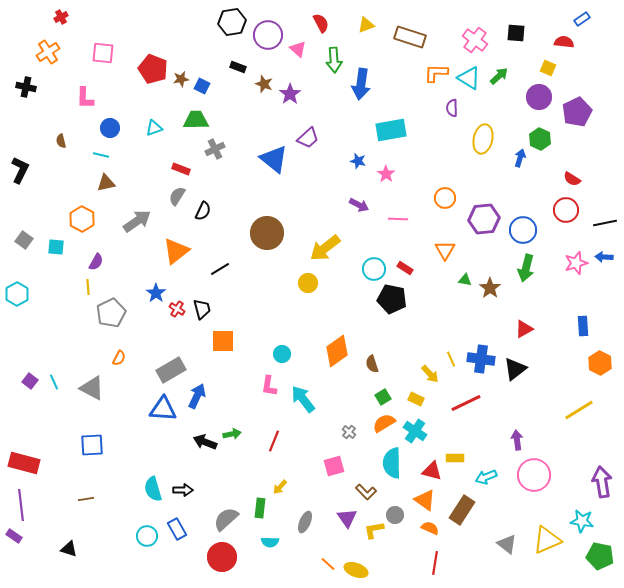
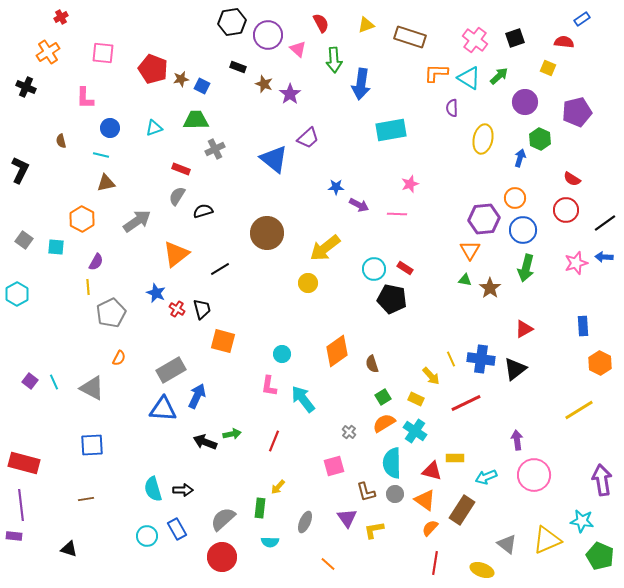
black square at (516, 33): moved 1 px left, 5 px down; rotated 24 degrees counterclockwise
black cross at (26, 87): rotated 12 degrees clockwise
purple circle at (539, 97): moved 14 px left, 5 px down
purple pentagon at (577, 112): rotated 12 degrees clockwise
blue star at (358, 161): moved 22 px left, 26 px down; rotated 14 degrees counterclockwise
pink star at (386, 174): moved 24 px right, 10 px down; rotated 18 degrees clockwise
orange circle at (445, 198): moved 70 px right
black semicircle at (203, 211): rotated 132 degrees counterclockwise
pink line at (398, 219): moved 1 px left, 5 px up
black line at (605, 223): rotated 25 degrees counterclockwise
orange triangle at (445, 250): moved 25 px right
orange triangle at (176, 251): moved 3 px down
blue star at (156, 293): rotated 12 degrees counterclockwise
orange square at (223, 341): rotated 15 degrees clockwise
yellow arrow at (430, 374): moved 1 px right, 2 px down
purple arrow at (602, 482): moved 2 px up
yellow arrow at (280, 487): moved 2 px left
brown L-shape at (366, 492): rotated 30 degrees clockwise
gray circle at (395, 515): moved 21 px up
gray semicircle at (226, 519): moved 3 px left
orange semicircle at (430, 528): rotated 72 degrees counterclockwise
purple rectangle at (14, 536): rotated 28 degrees counterclockwise
green pentagon at (600, 556): rotated 12 degrees clockwise
yellow ellipse at (356, 570): moved 126 px right
